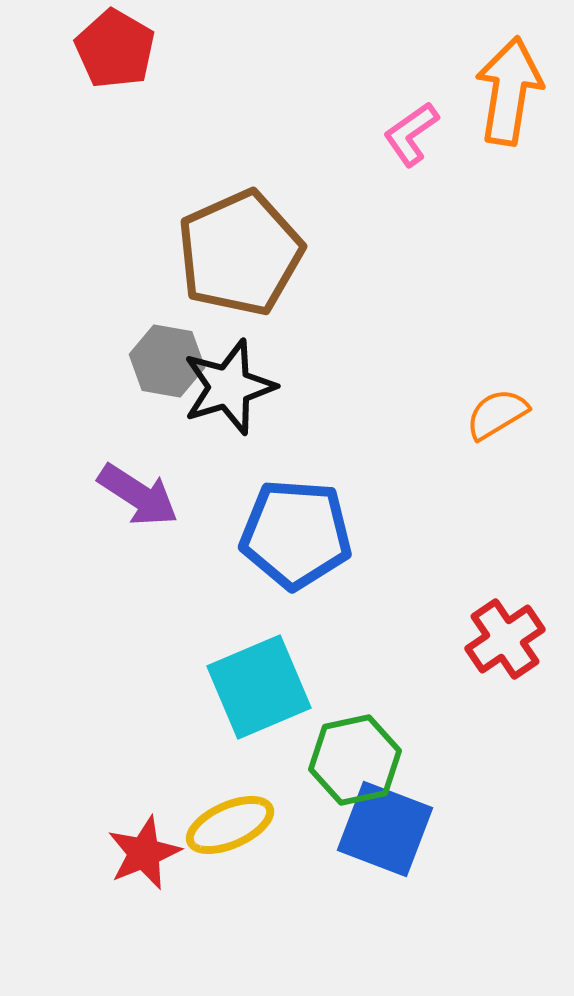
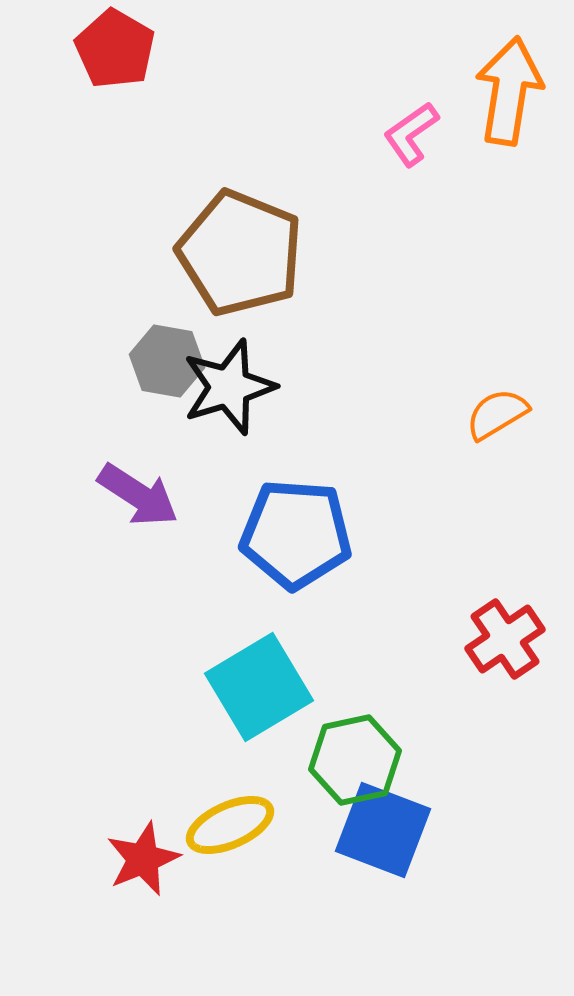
brown pentagon: rotated 26 degrees counterclockwise
cyan square: rotated 8 degrees counterclockwise
blue square: moved 2 px left, 1 px down
red star: moved 1 px left, 6 px down
